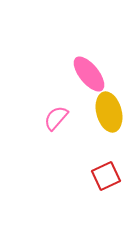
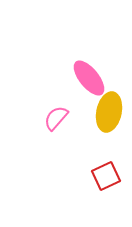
pink ellipse: moved 4 px down
yellow ellipse: rotated 27 degrees clockwise
